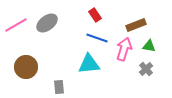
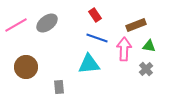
pink arrow: rotated 15 degrees counterclockwise
